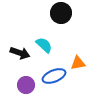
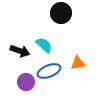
black arrow: moved 2 px up
blue ellipse: moved 5 px left, 5 px up
purple circle: moved 3 px up
